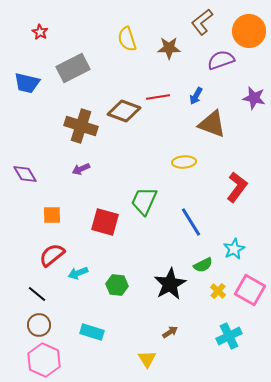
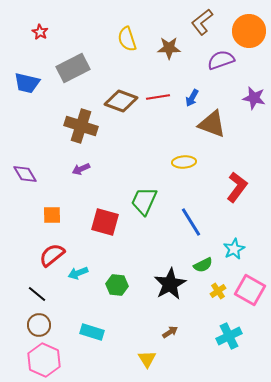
blue arrow: moved 4 px left, 2 px down
brown diamond: moved 3 px left, 10 px up
yellow cross: rotated 14 degrees clockwise
